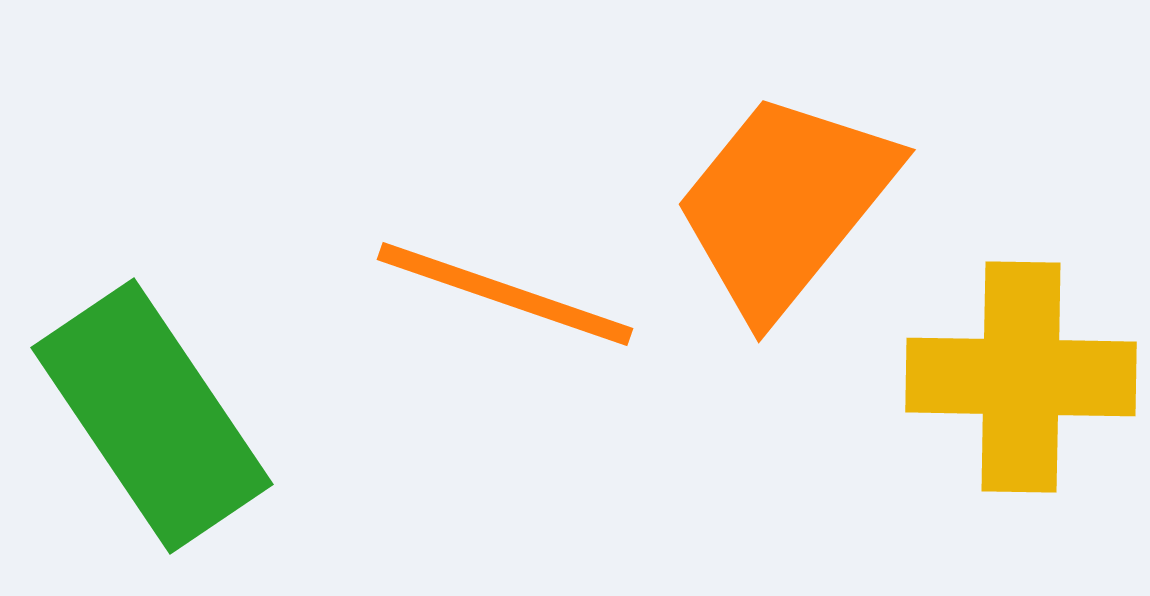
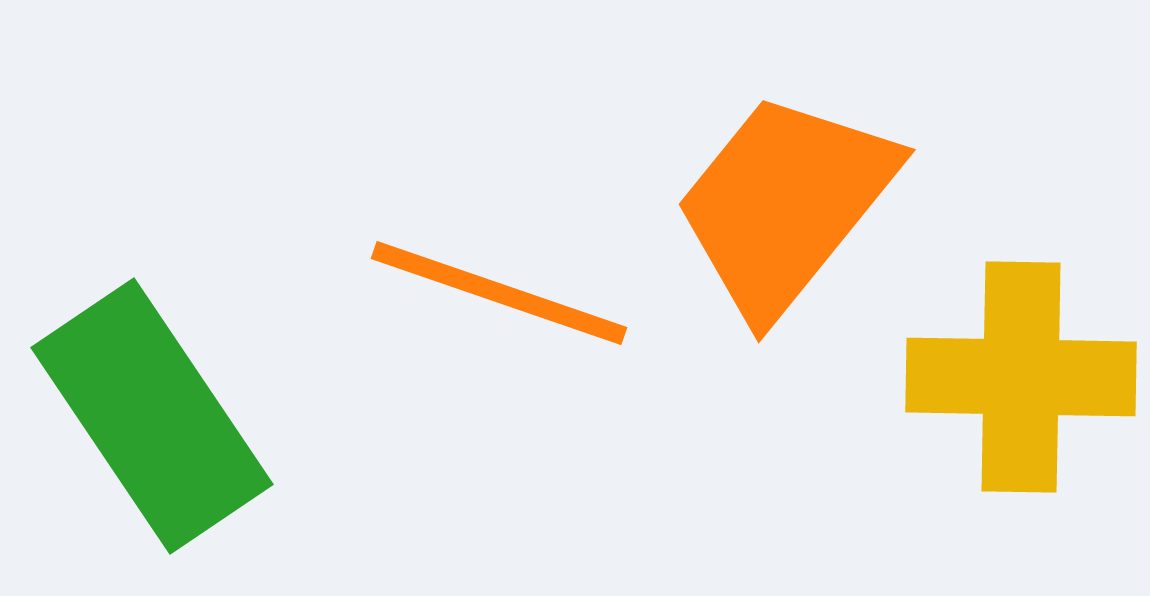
orange line: moved 6 px left, 1 px up
